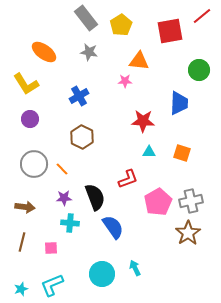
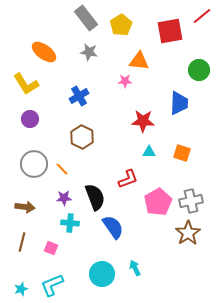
pink square: rotated 24 degrees clockwise
